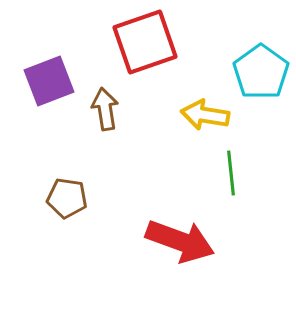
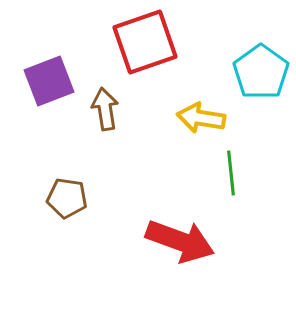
yellow arrow: moved 4 px left, 3 px down
